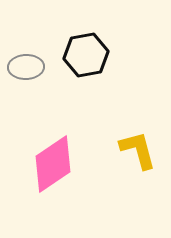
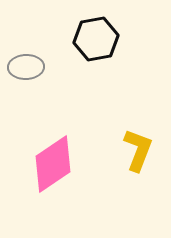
black hexagon: moved 10 px right, 16 px up
yellow L-shape: rotated 36 degrees clockwise
